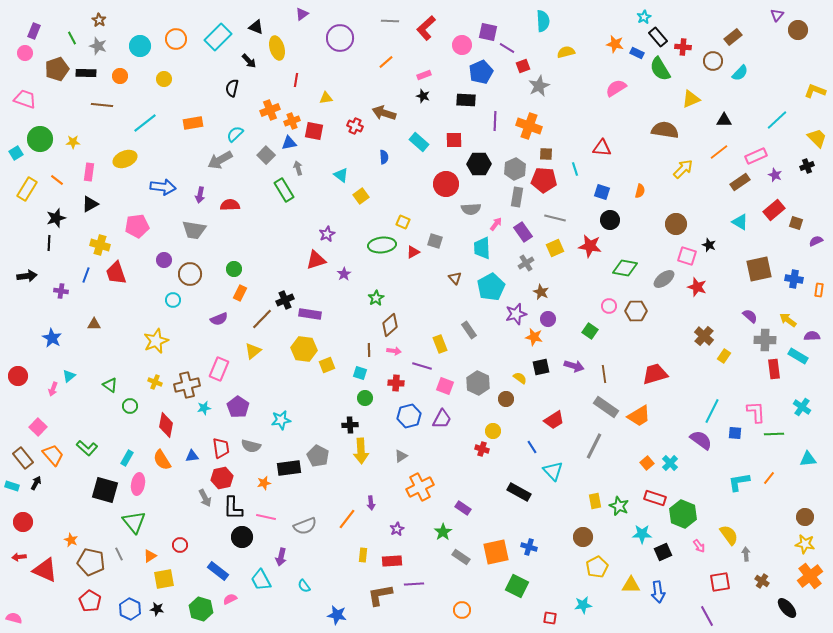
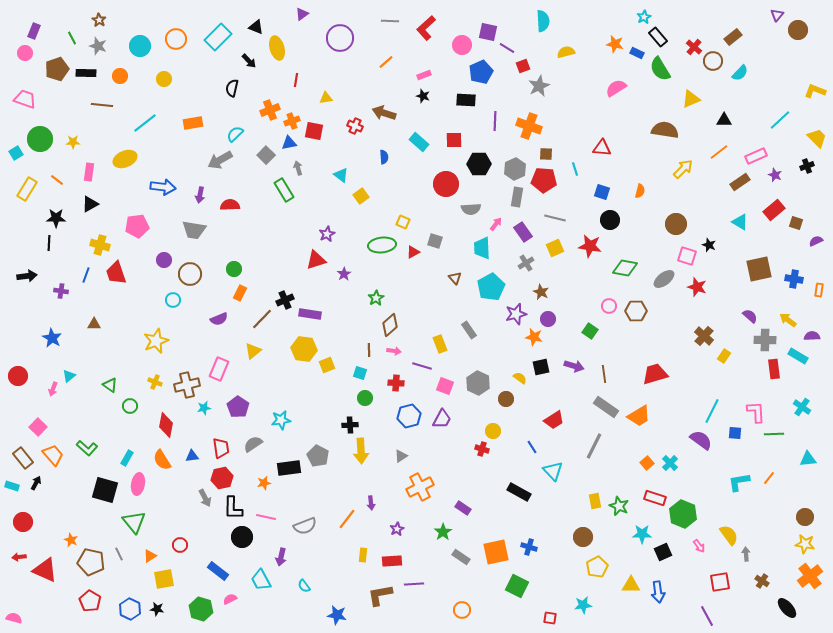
red cross at (683, 47): moved 11 px right; rotated 35 degrees clockwise
cyan line at (777, 120): moved 3 px right
black star at (56, 218): rotated 18 degrees clockwise
gray semicircle at (251, 446): moved 2 px right, 2 px up; rotated 132 degrees clockwise
